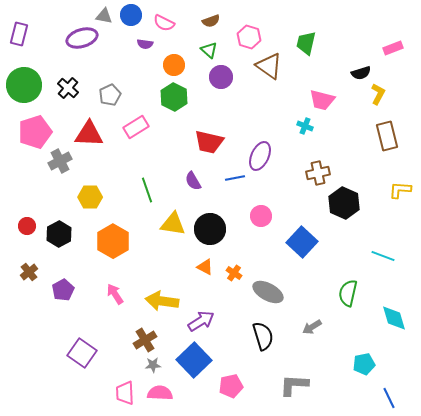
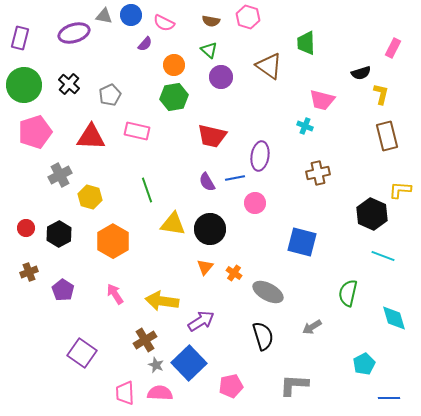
brown semicircle at (211, 21): rotated 30 degrees clockwise
purple rectangle at (19, 34): moved 1 px right, 4 px down
pink hexagon at (249, 37): moved 1 px left, 20 px up
purple ellipse at (82, 38): moved 8 px left, 5 px up
green trapezoid at (306, 43): rotated 15 degrees counterclockwise
purple semicircle at (145, 44): rotated 56 degrees counterclockwise
pink rectangle at (393, 48): rotated 42 degrees counterclockwise
black cross at (68, 88): moved 1 px right, 4 px up
yellow L-shape at (378, 94): moved 3 px right; rotated 15 degrees counterclockwise
green hexagon at (174, 97): rotated 24 degrees clockwise
pink rectangle at (136, 127): moved 1 px right, 4 px down; rotated 45 degrees clockwise
red triangle at (89, 134): moved 2 px right, 3 px down
red trapezoid at (209, 142): moved 3 px right, 6 px up
purple ellipse at (260, 156): rotated 16 degrees counterclockwise
gray cross at (60, 161): moved 14 px down
purple semicircle at (193, 181): moved 14 px right, 1 px down
yellow hexagon at (90, 197): rotated 15 degrees clockwise
black hexagon at (344, 203): moved 28 px right, 11 px down
pink circle at (261, 216): moved 6 px left, 13 px up
red circle at (27, 226): moved 1 px left, 2 px down
blue square at (302, 242): rotated 28 degrees counterclockwise
orange triangle at (205, 267): rotated 42 degrees clockwise
brown cross at (29, 272): rotated 18 degrees clockwise
purple pentagon at (63, 290): rotated 10 degrees counterclockwise
blue square at (194, 360): moved 5 px left, 3 px down
cyan pentagon at (364, 364): rotated 15 degrees counterclockwise
gray star at (153, 365): moved 3 px right; rotated 28 degrees clockwise
blue line at (389, 398): rotated 65 degrees counterclockwise
